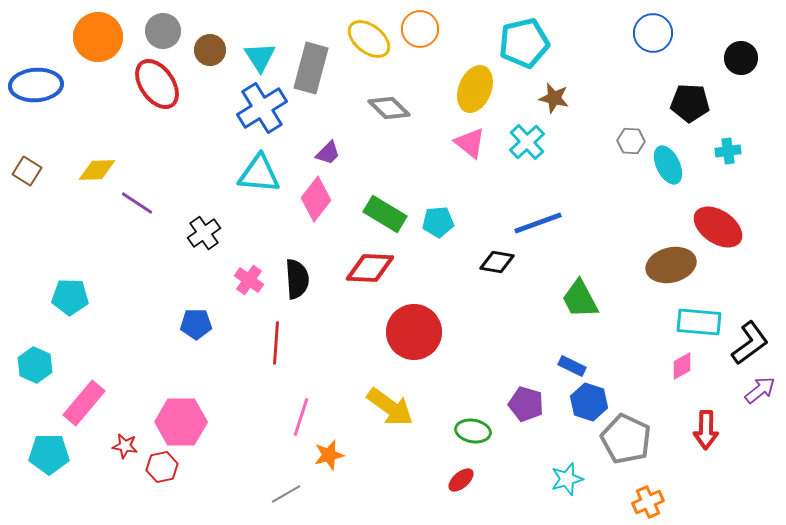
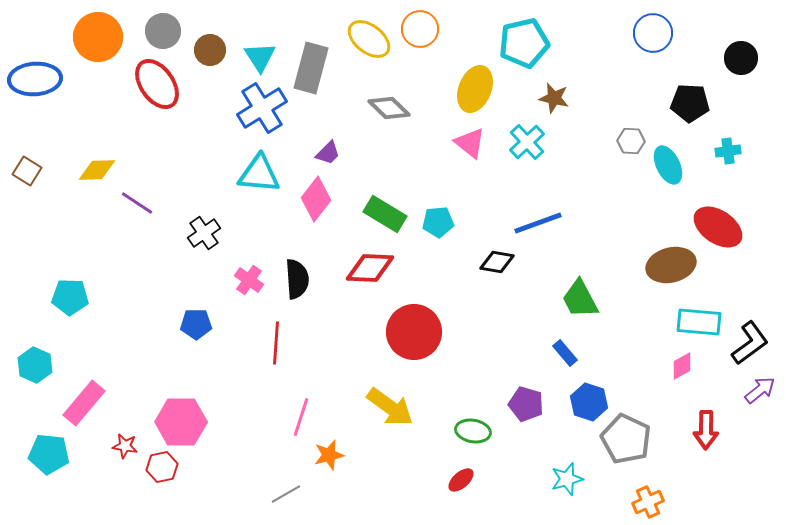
blue ellipse at (36, 85): moved 1 px left, 6 px up
blue rectangle at (572, 366): moved 7 px left, 13 px up; rotated 24 degrees clockwise
cyan pentagon at (49, 454): rotated 6 degrees clockwise
